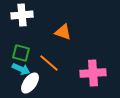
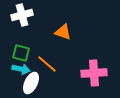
white cross: rotated 10 degrees counterclockwise
orange line: moved 2 px left, 1 px down
cyan arrow: rotated 12 degrees counterclockwise
pink cross: moved 1 px right
white ellipse: moved 1 px right; rotated 10 degrees counterclockwise
